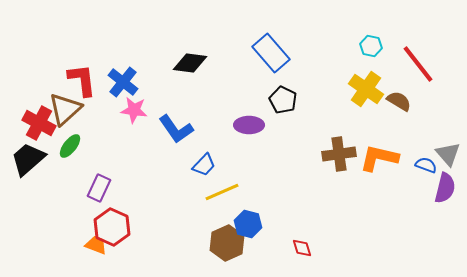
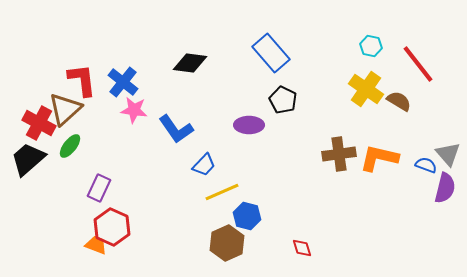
blue hexagon: moved 1 px left, 8 px up
